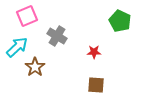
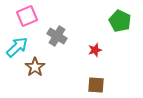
red star: moved 1 px right, 2 px up; rotated 16 degrees counterclockwise
